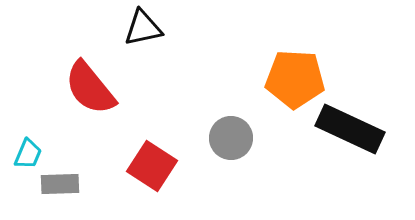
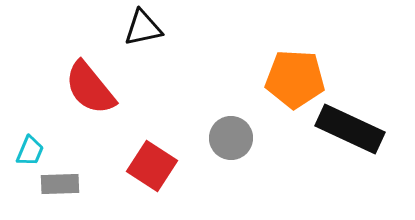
cyan trapezoid: moved 2 px right, 3 px up
